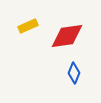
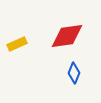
yellow rectangle: moved 11 px left, 18 px down
